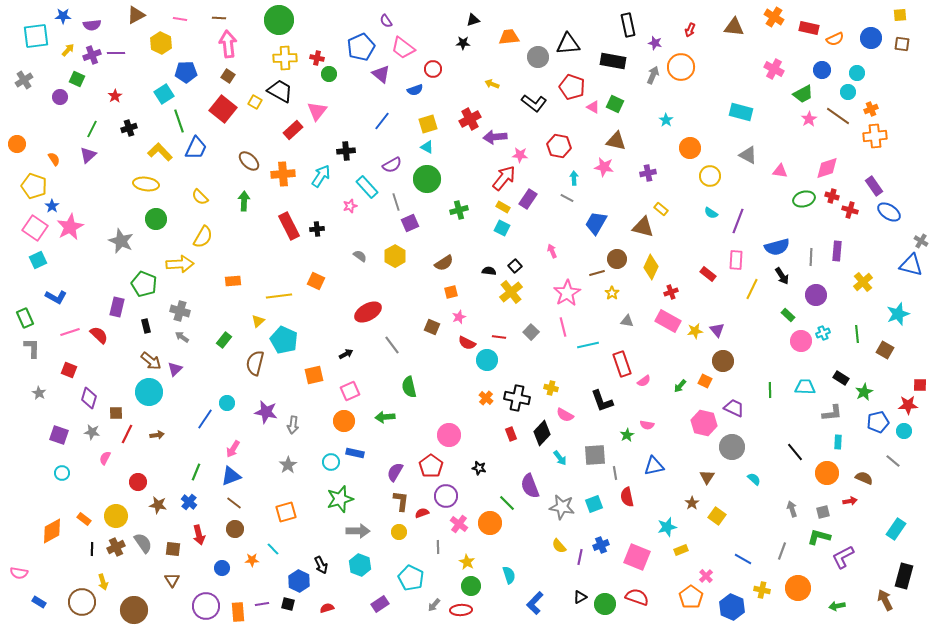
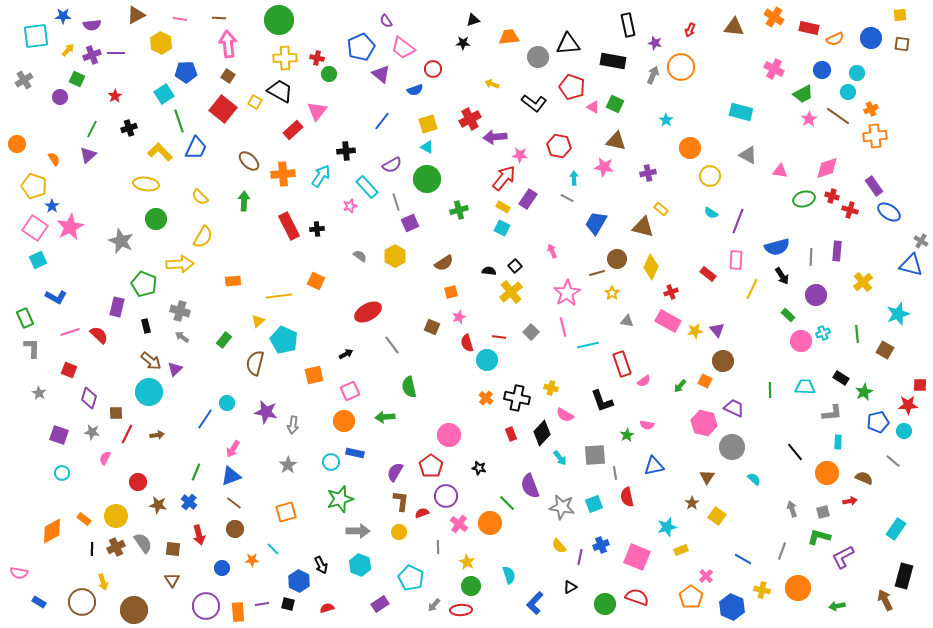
red semicircle at (467, 343): rotated 48 degrees clockwise
black triangle at (580, 597): moved 10 px left, 10 px up
